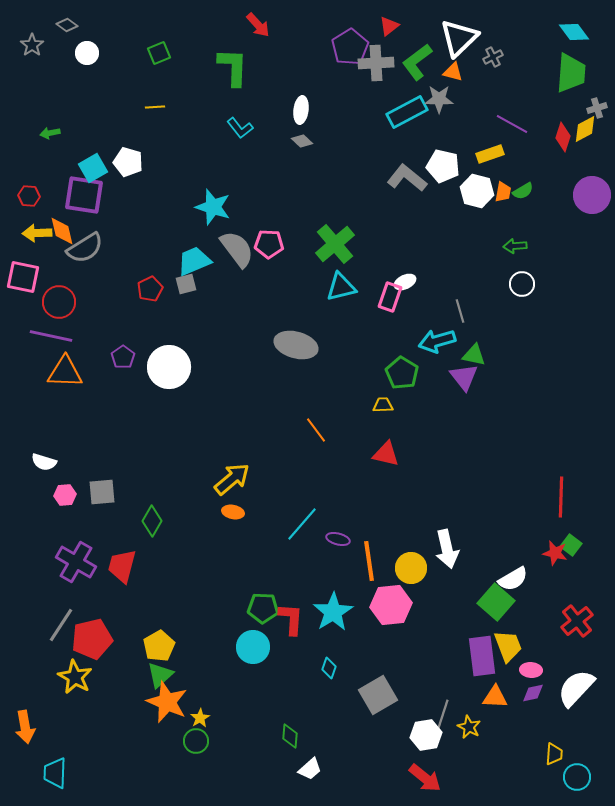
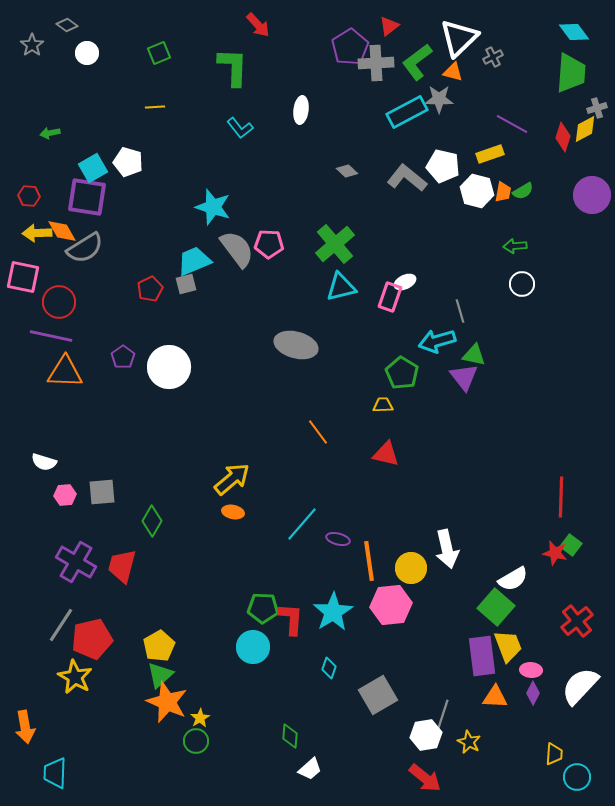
gray diamond at (302, 141): moved 45 px right, 30 px down
purple square at (84, 195): moved 3 px right, 2 px down
orange diamond at (62, 231): rotated 16 degrees counterclockwise
orange line at (316, 430): moved 2 px right, 2 px down
green square at (496, 602): moved 5 px down
white semicircle at (576, 688): moved 4 px right, 2 px up
purple diamond at (533, 693): rotated 50 degrees counterclockwise
yellow star at (469, 727): moved 15 px down
